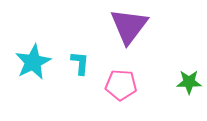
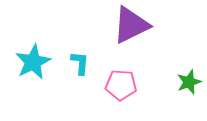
purple triangle: moved 2 px right, 1 px up; rotated 27 degrees clockwise
green star: rotated 20 degrees counterclockwise
